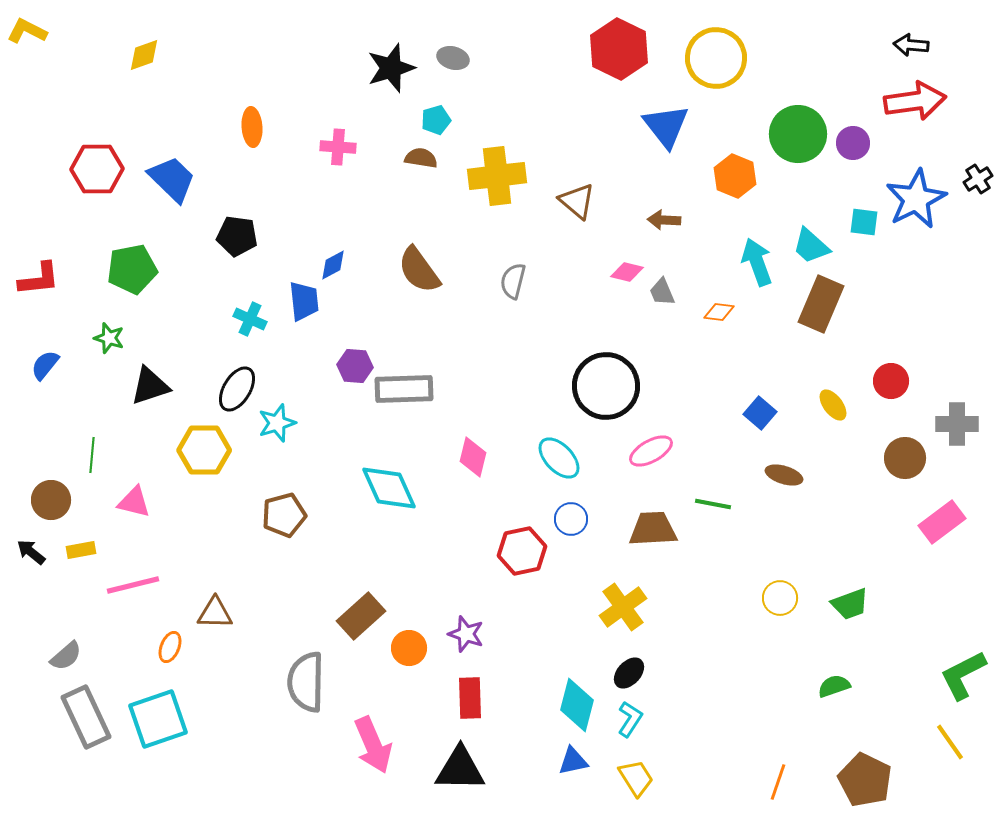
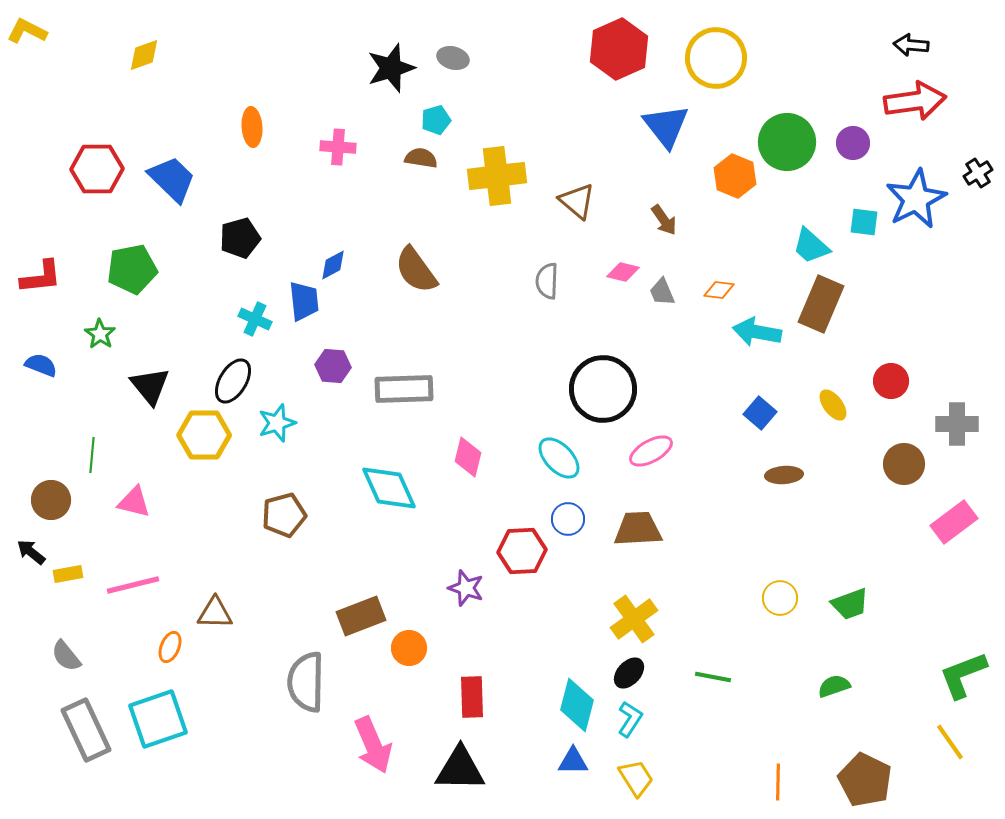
red hexagon at (619, 49): rotated 10 degrees clockwise
green circle at (798, 134): moved 11 px left, 8 px down
black cross at (978, 179): moved 6 px up
brown arrow at (664, 220): rotated 128 degrees counterclockwise
black pentagon at (237, 236): moved 3 px right, 2 px down; rotated 24 degrees counterclockwise
cyan arrow at (757, 262): moved 70 px down; rotated 60 degrees counterclockwise
brown semicircle at (419, 270): moved 3 px left
pink diamond at (627, 272): moved 4 px left
red L-shape at (39, 279): moved 2 px right, 2 px up
gray semicircle at (513, 281): moved 34 px right; rotated 12 degrees counterclockwise
orange diamond at (719, 312): moved 22 px up
cyan cross at (250, 319): moved 5 px right
green star at (109, 338): moved 9 px left, 4 px up; rotated 16 degrees clockwise
blue semicircle at (45, 365): moved 4 px left; rotated 72 degrees clockwise
purple hexagon at (355, 366): moved 22 px left
black triangle at (150, 386): rotated 51 degrees counterclockwise
black circle at (606, 386): moved 3 px left, 3 px down
black ellipse at (237, 389): moved 4 px left, 8 px up
yellow hexagon at (204, 450): moved 15 px up
pink diamond at (473, 457): moved 5 px left
brown circle at (905, 458): moved 1 px left, 6 px down
brown ellipse at (784, 475): rotated 21 degrees counterclockwise
green line at (713, 504): moved 173 px down
blue circle at (571, 519): moved 3 px left
pink rectangle at (942, 522): moved 12 px right
brown trapezoid at (653, 529): moved 15 px left
yellow rectangle at (81, 550): moved 13 px left, 24 px down
red hexagon at (522, 551): rotated 9 degrees clockwise
yellow cross at (623, 607): moved 11 px right, 12 px down
brown rectangle at (361, 616): rotated 21 degrees clockwise
purple star at (466, 634): moved 46 px up
gray semicircle at (66, 656): rotated 92 degrees clockwise
green L-shape at (963, 675): rotated 6 degrees clockwise
red rectangle at (470, 698): moved 2 px right, 1 px up
gray rectangle at (86, 717): moved 13 px down
blue triangle at (573, 761): rotated 12 degrees clockwise
orange line at (778, 782): rotated 18 degrees counterclockwise
